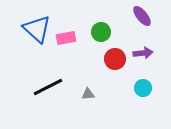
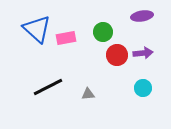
purple ellipse: rotated 60 degrees counterclockwise
green circle: moved 2 px right
red circle: moved 2 px right, 4 px up
